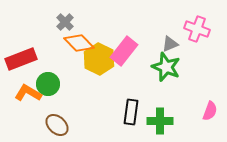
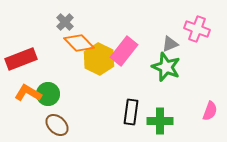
green circle: moved 10 px down
